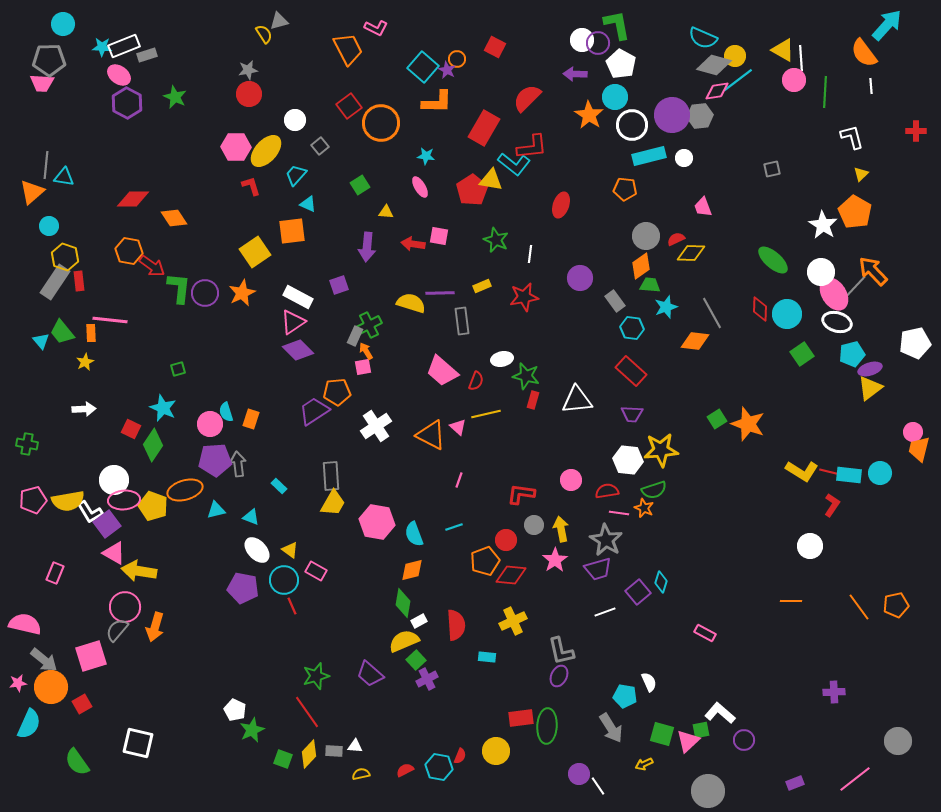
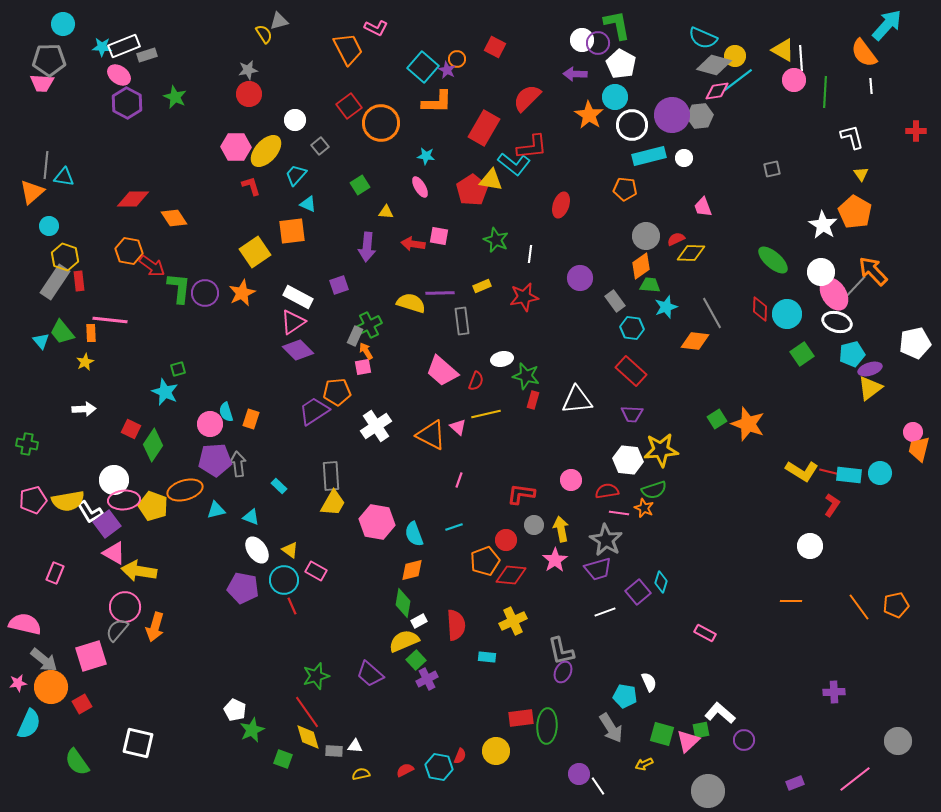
yellow triangle at (861, 174): rotated 21 degrees counterclockwise
cyan star at (163, 408): moved 2 px right, 16 px up
white ellipse at (257, 550): rotated 8 degrees clockwise
purple ellipse at (559, 676): moved 4 px right, 4 px up
yellow diamond at (309, 754): moved 1 px left, 17 px up; rotated 60 degrees counterclockwise
